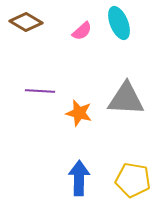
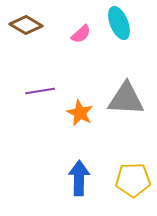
brown diamond: moved 3 px down
pink semicircle: moved 1 px left, 3 px down
purple line: rotated 12 degrees counterclockwise
orange star: moved 1 px right; rotated 12 degrees clockwise
yellow pentagon: rotated 12 degrees counterclockwise
